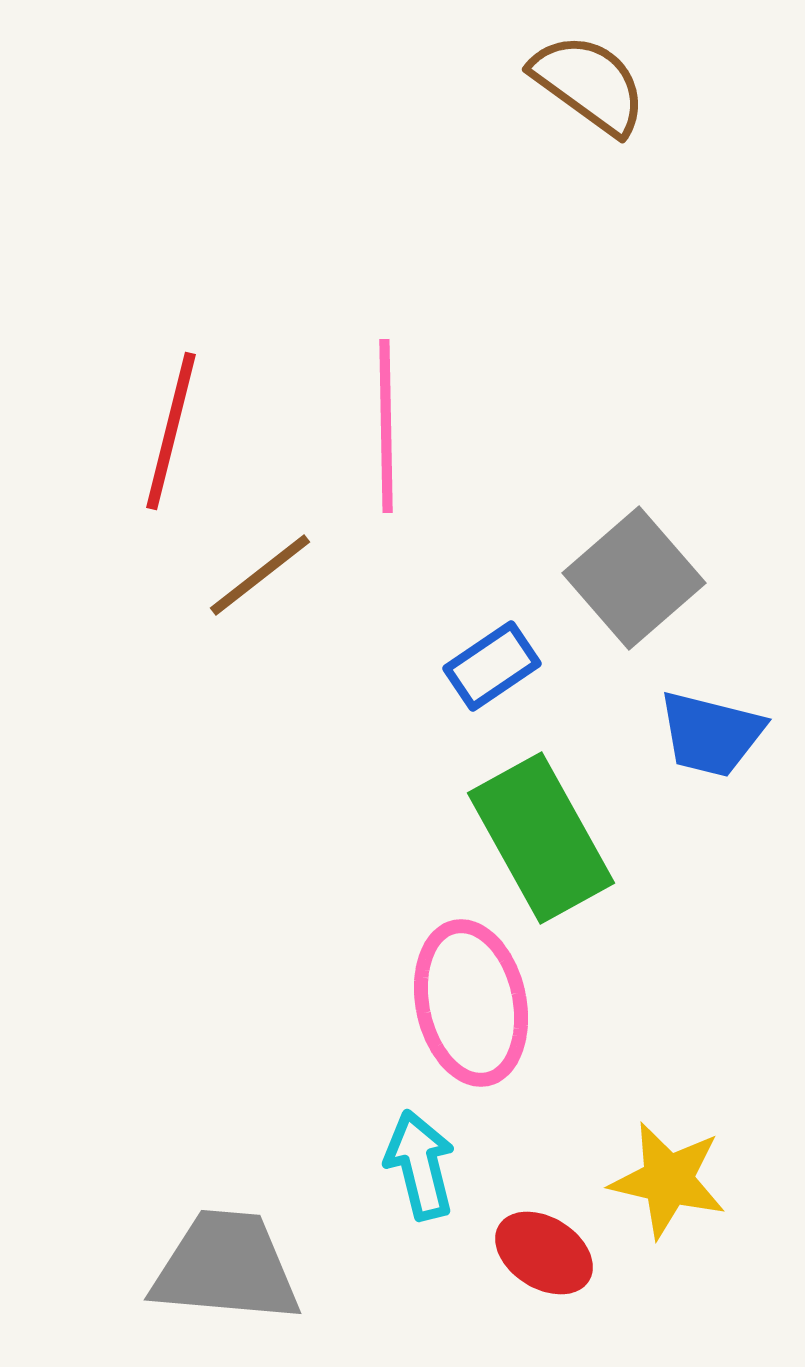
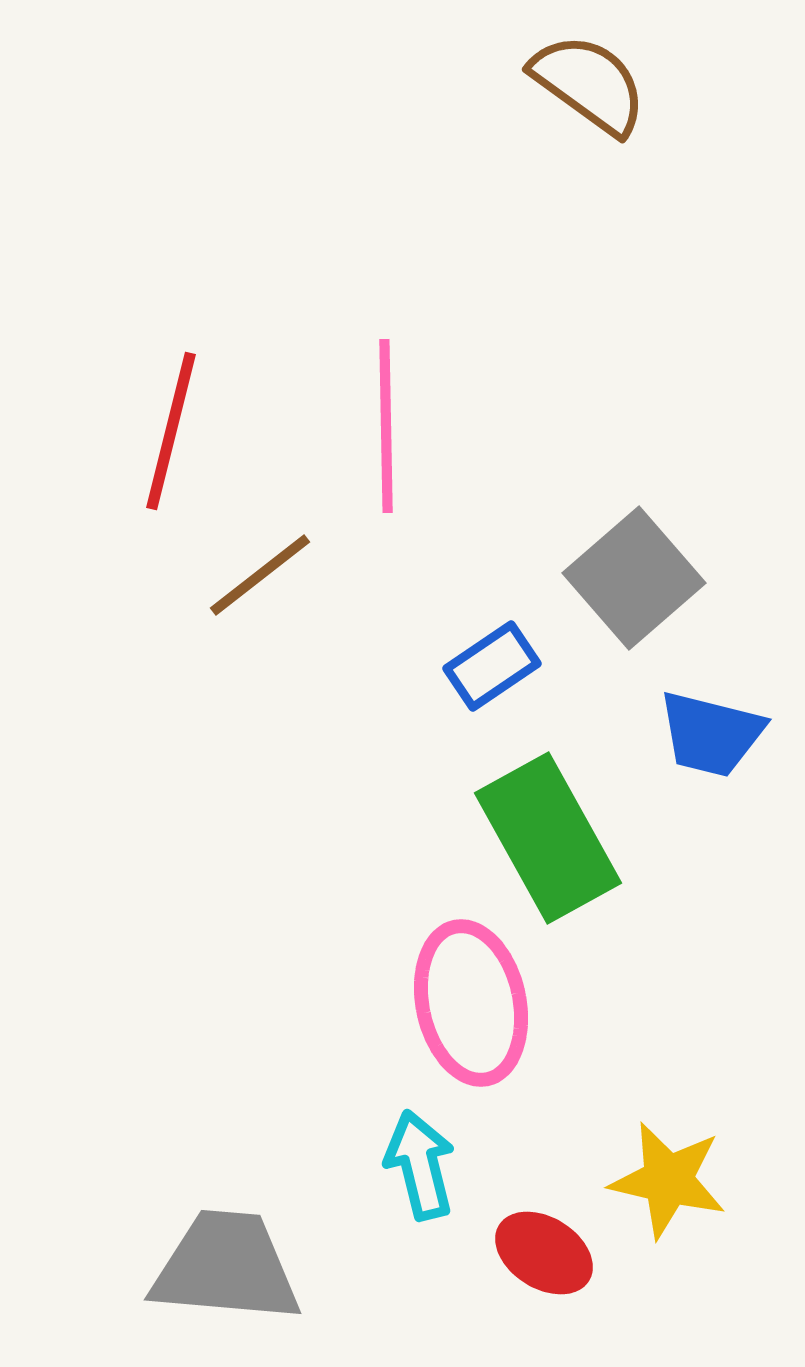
green rectangle: moved 7 px right
